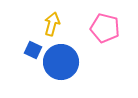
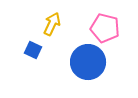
yellow arrow: rotated 10 degrees clockwise
blue circle: moved 27 px right
